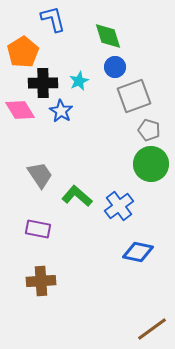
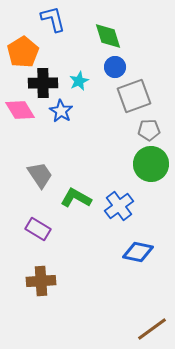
gray pentagon: rotated 20 degrees counterclockwise
green L-shape: moved 1 px left, 2 px down; rotated 12 degrees counterclockwise
purple rectangle: rotated 20 degrees clockwise
